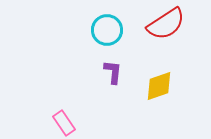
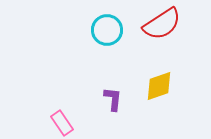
red semicircle: moved 4 px left
purple L-shape: moved 27 px down
pink rectangle: moved 2 px left
